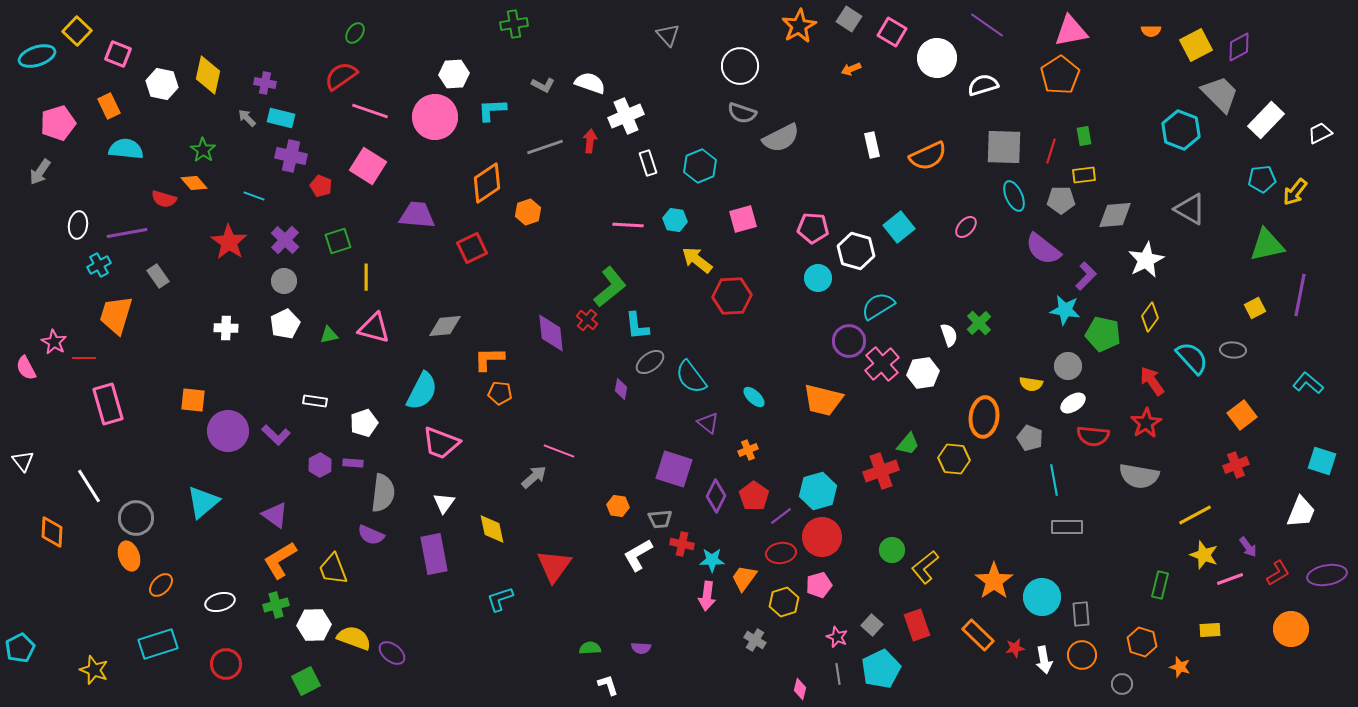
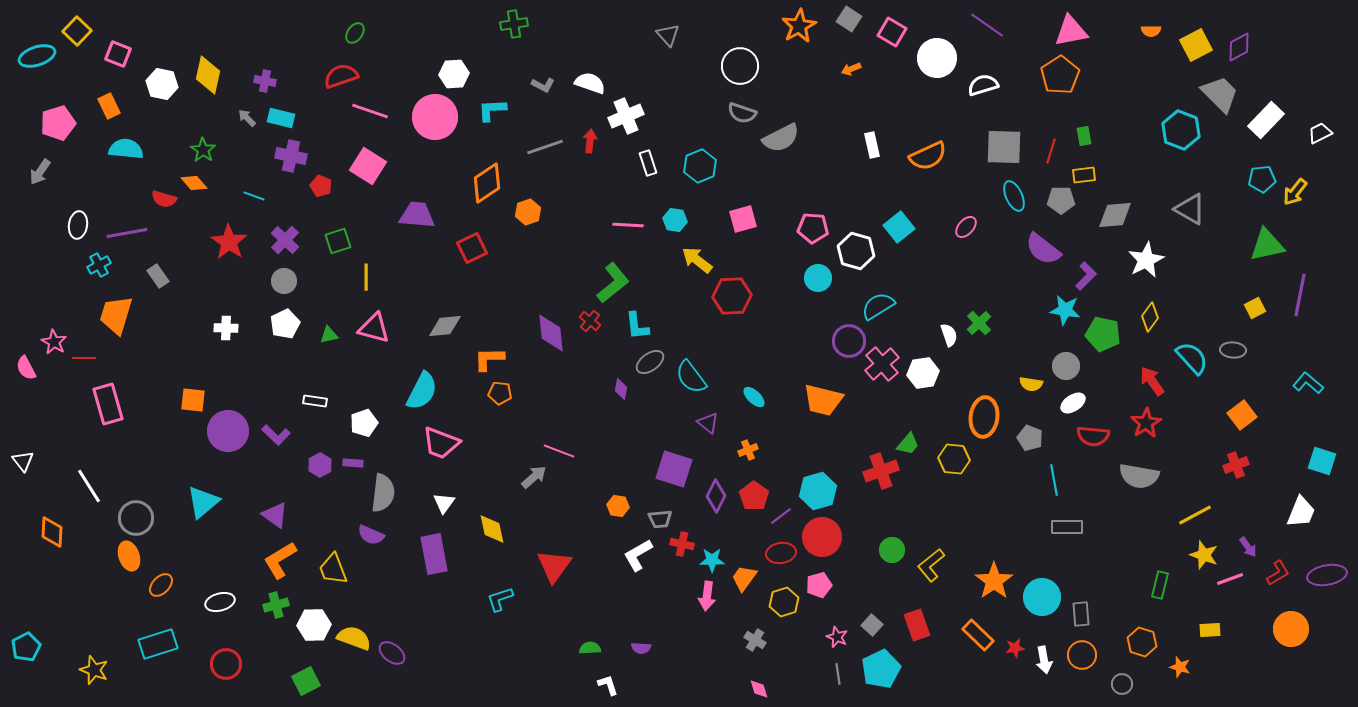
red semicircle at (341, 76): rotated 16 degrees clockwise
purple cross at (265, 83): moved 2 px up
green L-shape at (610, 287): moved 3 px right, 4 px up
red cross at (587, 320): moved 3 px right, 1 px down
gray circle at (1068, 366): moved 2 px left
yellow L-shape at (925, 567): moved 6 px right, 2 px up
cyan pentagon at (20, 648): moved 6 px right, 1 px up
pink diamond at (800, 689): moved 41 px left; rotated 30 degrees counterclockwise
